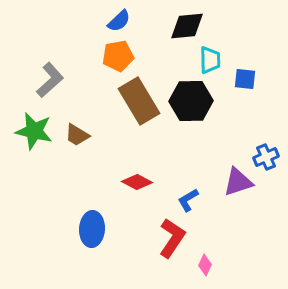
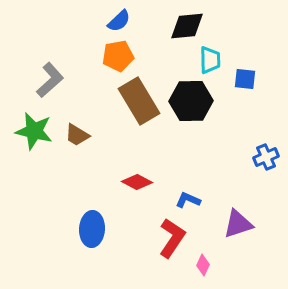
purple triangle: moved 42 px down
blue L-shape: rotated 55 degrees clockwise
pink diamond: moved 2 px left
